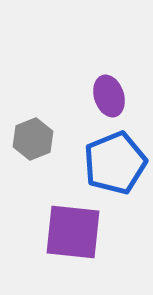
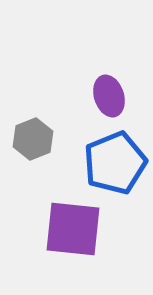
purple square: moved 3 px up
